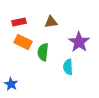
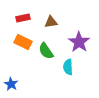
red rectangle: moved 4 px right, 4 px up
green semicircle: moved 3 px right, 1 px up; rotated 42 degrees counterclockwise
